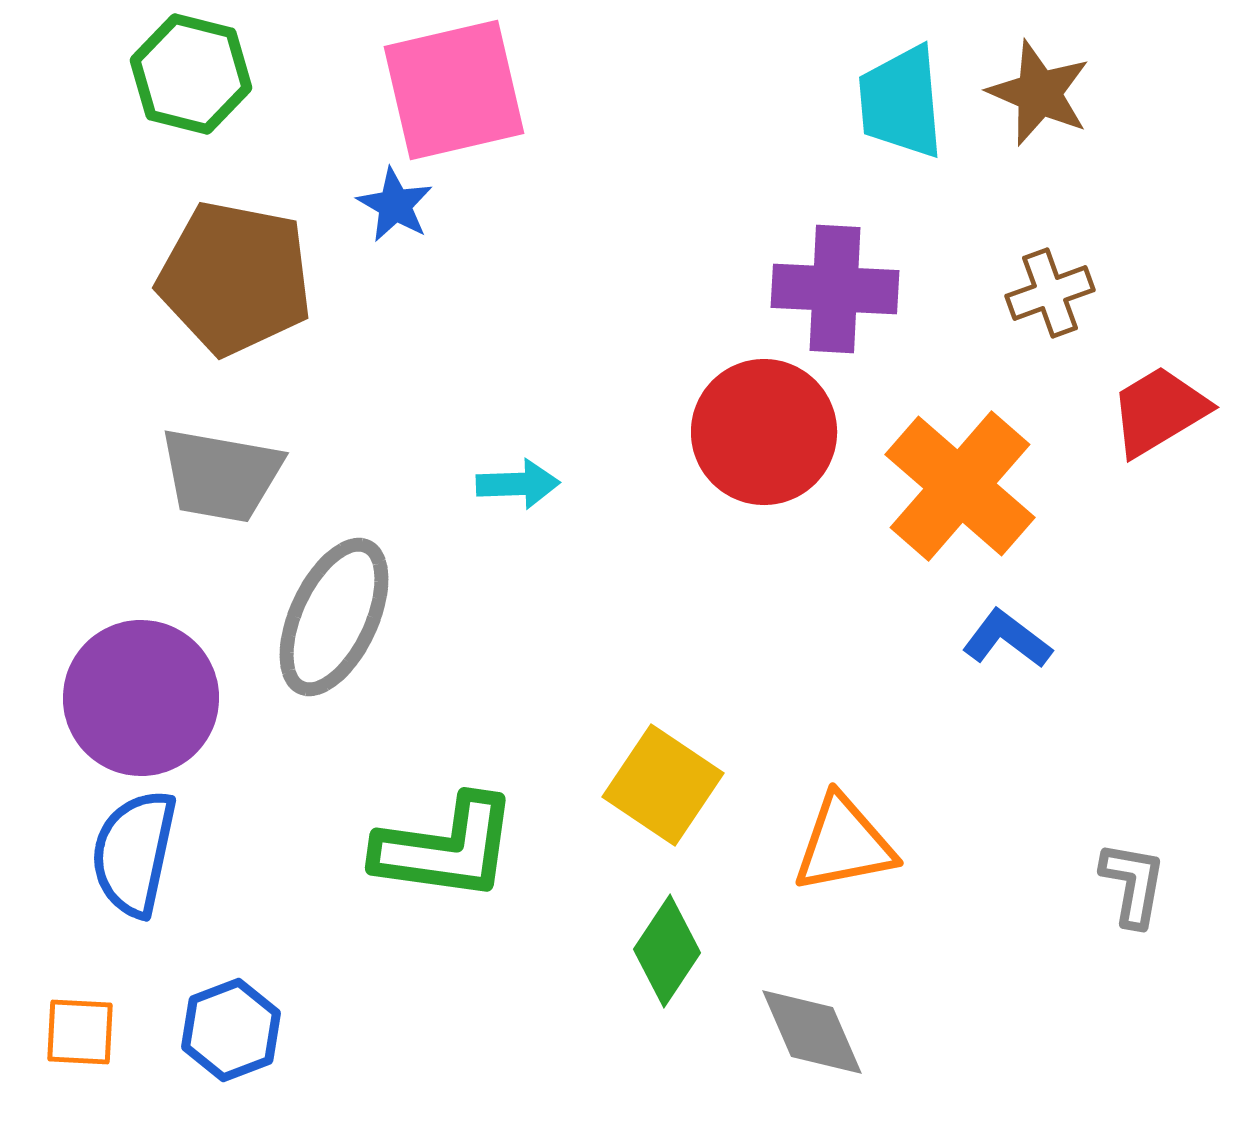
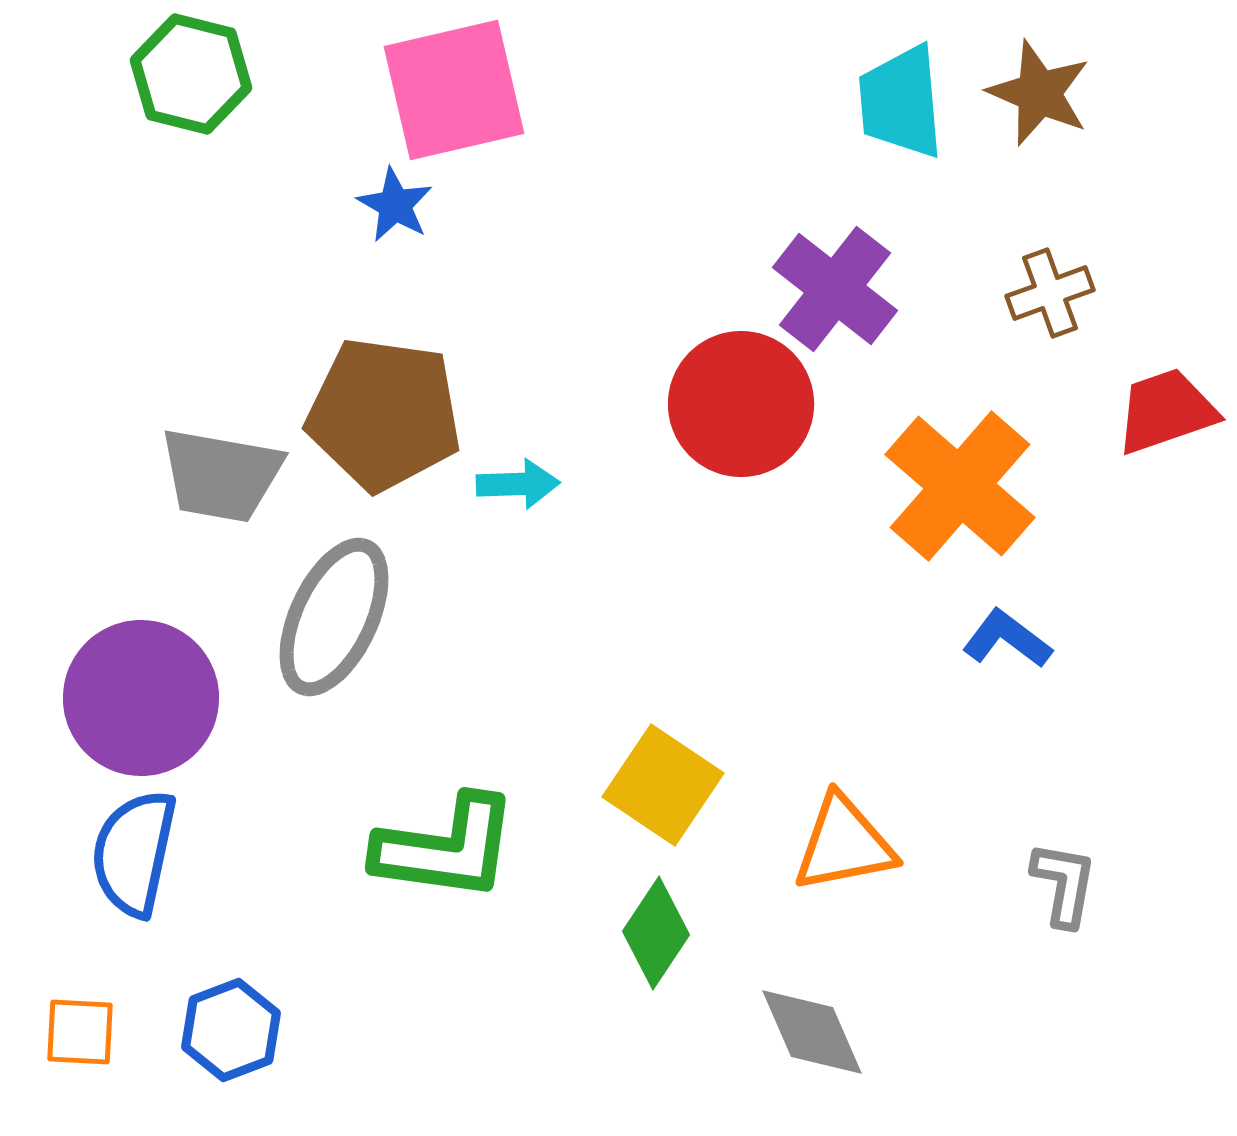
brown pentagon: moved 149 px right, 136 px down; rotated 3 degrees counterclockwise
purple cross: rotated 35 degrees clockwise
red trapezoid: moved 7 px right; rotated 12 degrees clockwise
red circle: moved 23 px left, 28 px up
gray L-shape: moved 69 px left
green diamond: moved 11 px left, 18 px up
